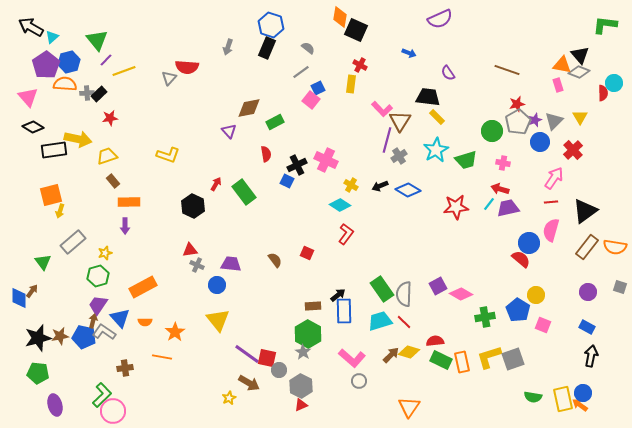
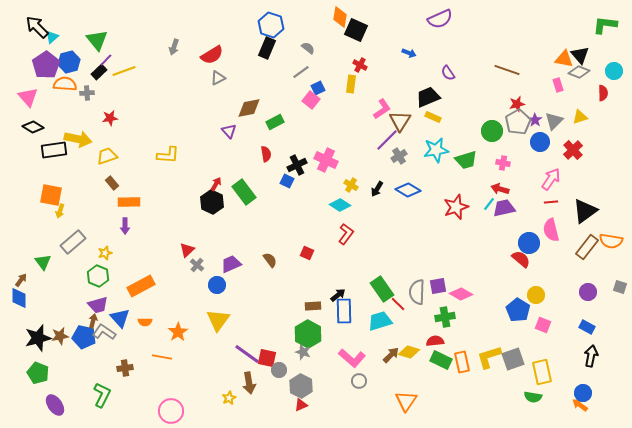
black arrow at (31, 27): moved 6 px right; rotated 15 degrees clockwise
gray arrow at (228, 47): moved 54 px left
orange triangle at (562, 65): moved 2 px right, 6 px up
red semicircle at (187, 67): moved 25 px right, 12 px up; rotated 35 degrees counterclockwise
gray triangle at (169, 78): moved 49 px right; rotated 21 degrees clockwise
cyan circle at (614, 83): moved 12 px up
black rectangle at (99, 94): moved 22 px up
black trapezoid at (428, 97): rotated 30 degrees counterclockwise
pink L-shape at (382, 109): rotated 80 degrees counterclockwise
yellow rectangle at (437, 117): moved 4 px left; rotated 21 degrees counterclockwise
yellow triangle at (580, 117): rotated 42 degrees clockwise
purple star at (535, 120): rotated 16 degrees counterclockwise
purple line at (387, 140): rotated 30 degrees clockwise
cyan star at (436, 150): rotated 20 degrees clockwise
yellow L-shape at (168, 155): rotated 15 degrees counterclockwise
pink arrow at (554, 178): moved 3 px left, 1 px down
brown rectangle at (113, 181): moved 1 px left, 2 px down
black arrow at (380, 186): moved 3 px left, 3 px down; rotated 35 degrees counterclockwise
orange square at (51, 195): rotated 25 degrees clockwise
black hexagon at (193, 206): moved 19 px right, 4 px up
red star at (456, 207): rotated 15 degrees counterclockwise
purple trapezoid at (508, 208): moved 4 px left
pink semicircle at (551, 230): rotated 30 degrees counterclockwise
orange semicircle at (615, 247): moved 4 px left, 6 px up
red triangle at (190, 250): moved 3 px left; rotated 35 degrees counterclockwise
brown semicircle at (275, 260): moved 5 px left
purple trapezoid at (231, 264): rotated 30 degrees counterclockwise
gray cross at (197, 265): rotated 16 degrees clockwise
green hexagon at (98, 276): rotated 20 degrees counterclockwise
purple square at (438, 286): rotated 18 degrees clockwise
orange rectangle at (143, 287): moved 2 px left, 1 px up
brown arrow at (32, 291): moved 11 px left, 11 px up
gray semicircle at (404, 294): moved 13 px right, 2 px up
purple trapezoid at (98, 305): rotated 140 degrees counterclockwise
green cross at (485, 317): moved 40 px left
yellow triangle at (218, 320): rotated 15 degrees clockwise
red line at (404, 322): moved 6 px left, 18 px up
orange star at (175, 332): moved 3 px right
gray star at (303, 352): rotated 14 degrees counterclockwise
green pentagon at (38, 373): rotated 15 degrees clockwise
brown arrow at (249, 383): rotated 50 degrees clockwise
green L-shape at (102, 395): rotated 20 degrees counterclockwise
yellow rectangle at (563, 399): moved 21 px left, 27 px up
purple ellipse at (55, 405): rotated 20 degrees counterclockwise
orange triangle at (409, 407): moved 3 px left, 6 px up
pink circle at (113, 411): moved 58 px right
